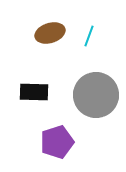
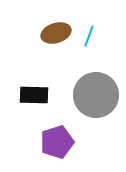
brown ellipse: moved 6 px right
black rectangle: moved 3 px down
